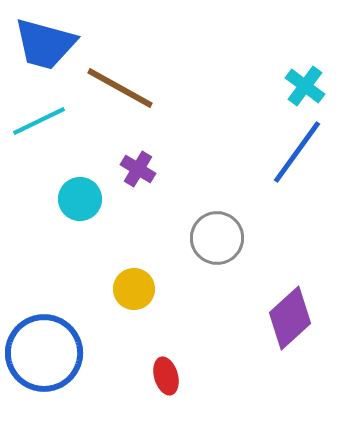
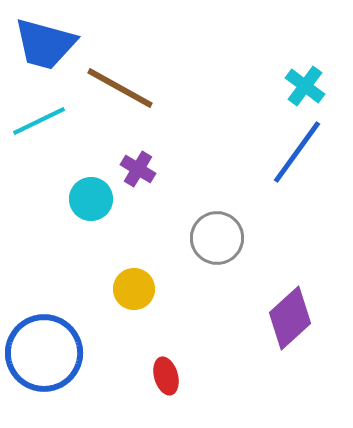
cyan circle: moved 11 px right
